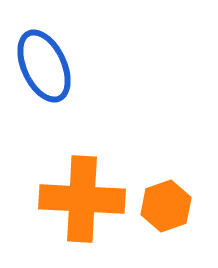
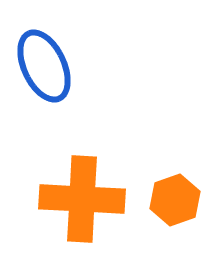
orange hexagon: moved 9 px right, 6 px up
